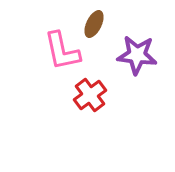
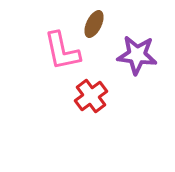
red cross: moved 1 px right, 1 px down
